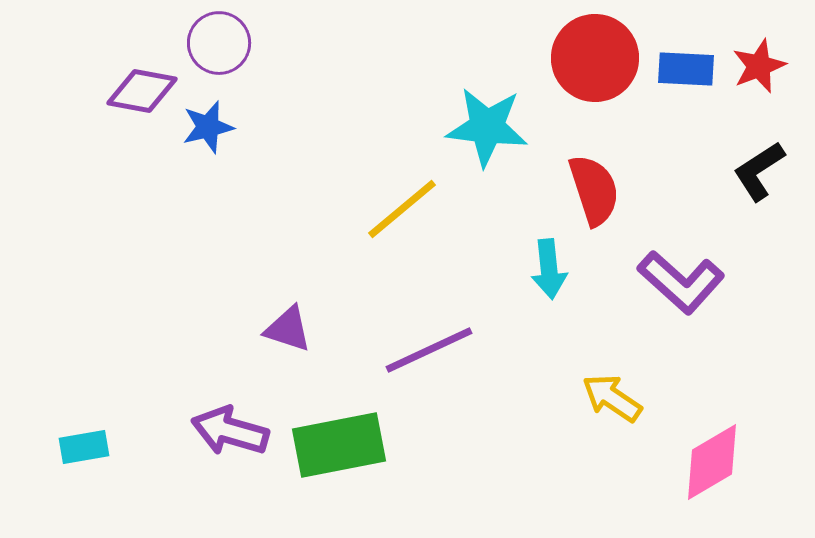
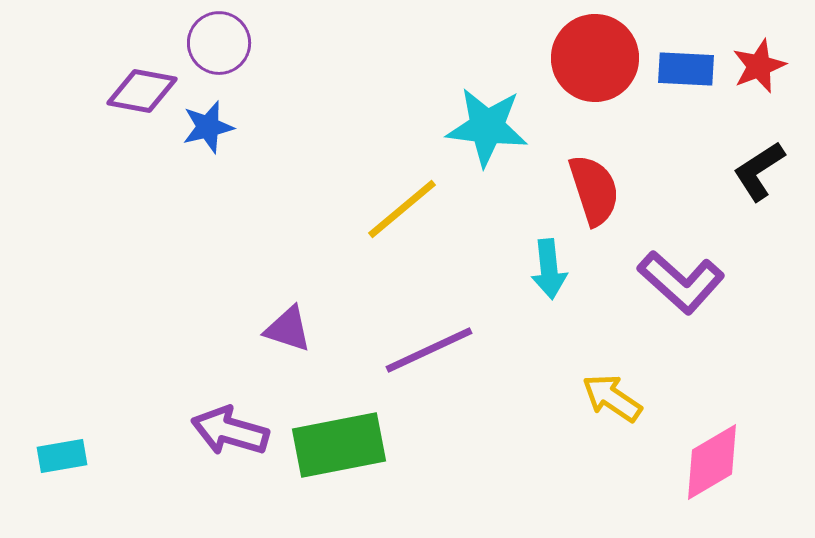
cyan rectangle: moved 22 px left, 9 px down
